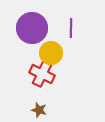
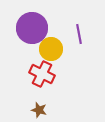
purple line: moved 8 px right, 6 px down; rotated 12 degrees counterclockwise
yellow circle: moved 4 px up
